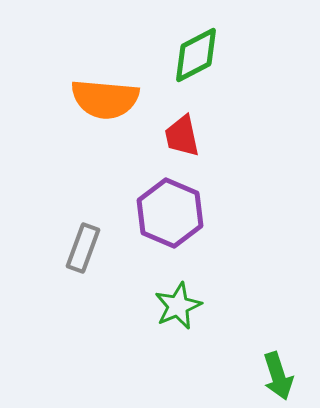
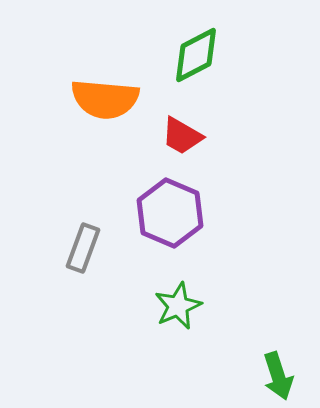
red trapezoid: rotated 48 degrees counterclockwise
